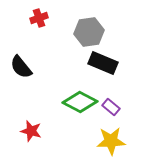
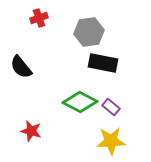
black rectangle: rotated 12 degrees counterclockwise
